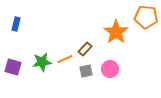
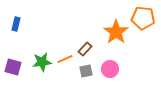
orange pentagon: moved 3 px left, 1 px down
